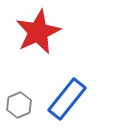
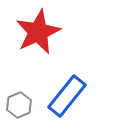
blue rectangle: moved 3 px up
